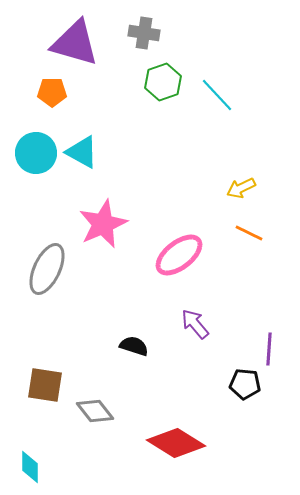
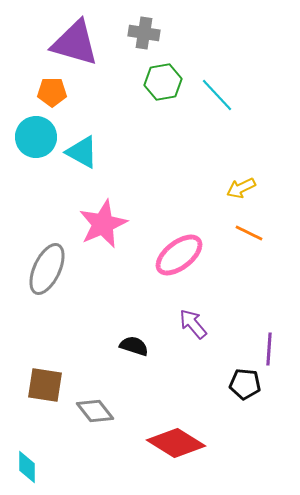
green hexagon: rotated 9 degrees clockwise
cyan circle: moved 16 px up
purple arrow: moved 2 px left
cyan diamond: moved 3 px left
